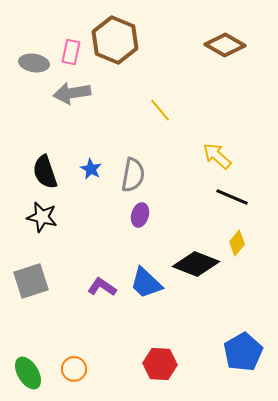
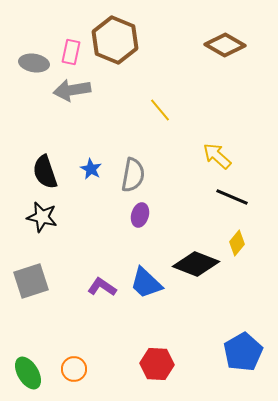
gray arrow: moved 3 px up
red hexagon: moved 3 px left
